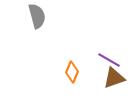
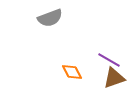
gray semicircle: moved 13 px right, 2 px down; rotated 85 degrees clockwise
orange diamond: rotated 50 degrees counterclockwise
